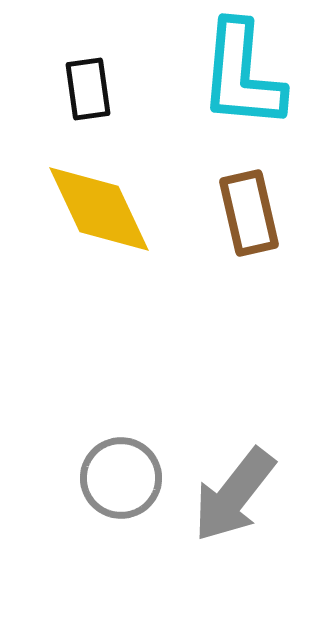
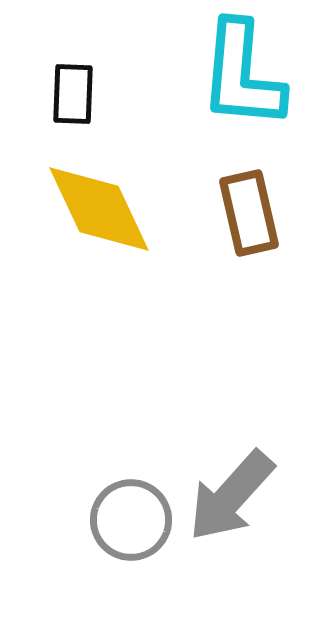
black rectangle: moved 15 px left, 5 px down; rotated 10 degrees clockwise
gray circle: moved 10 px right, 42 px down
gray arrow: moved 3 px left, 1 px down; rotated 4 degrees clockwise
